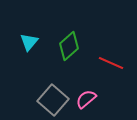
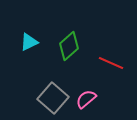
cyan triangle: rotated 24 degrees clockwise
gray square: moved 2 px up
